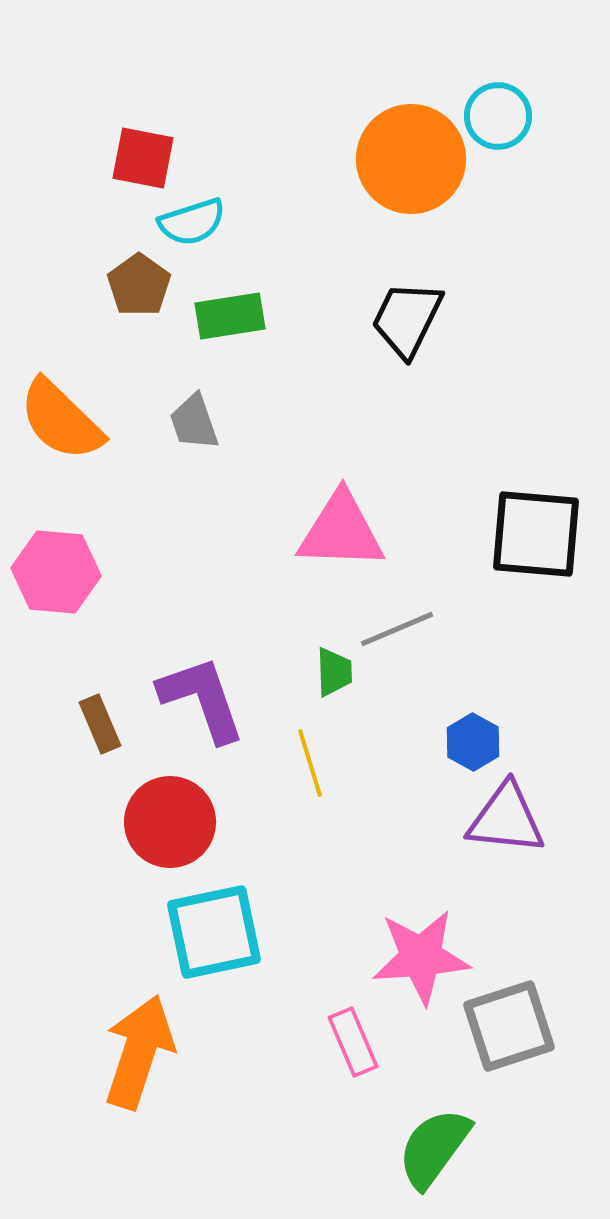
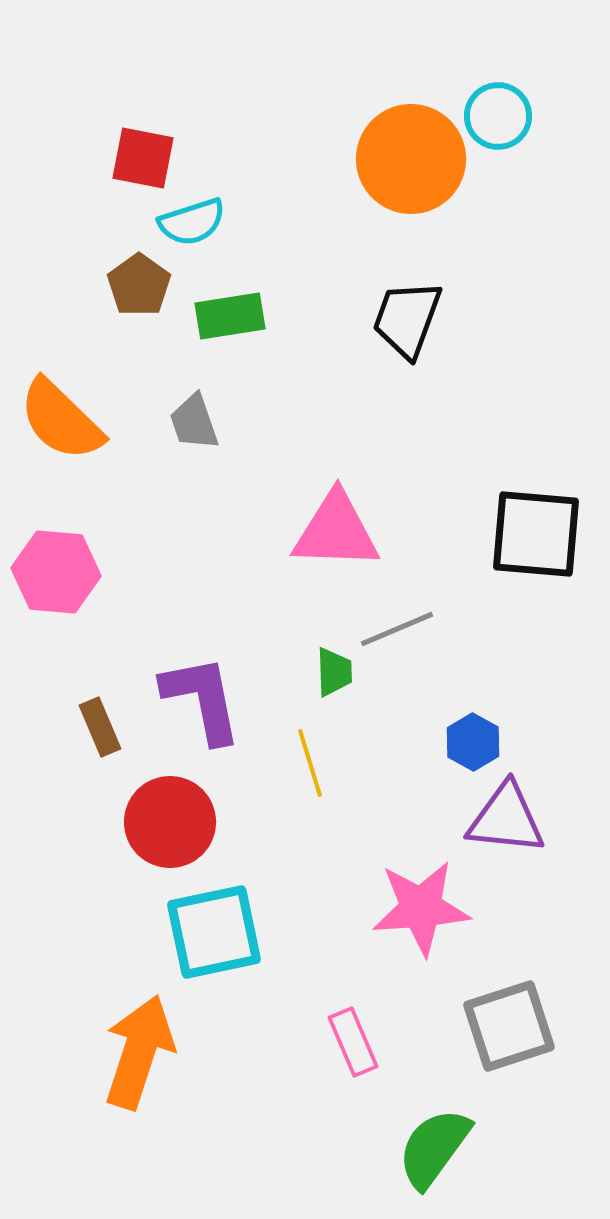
black trapezoid: rotated 6 degrees counterclockwise
pink triangle: moved 5 px left
purple L-shape: rotated 8 degrees clockwise
brown rectangle: moved 3 px down
pink star: moved 49 px up
